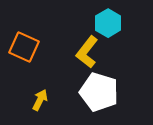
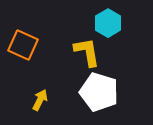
orange square: moved 1 px left, 2 px up
yellow L-shape: rotated 132 degrees clockwise
